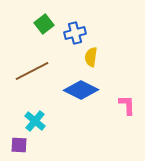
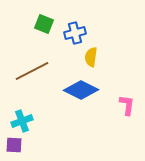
green square: rotated 30 degrees counterclockwise
pink L-shape: rotated 10 degrees clockwise
cyan cross: moved 13 px left; rotated 30 degrees clockwise
purple square: moved 5 px left
